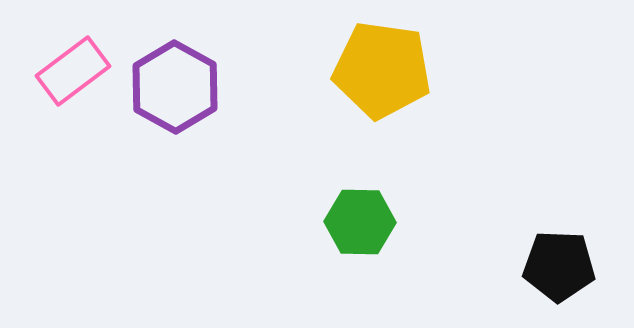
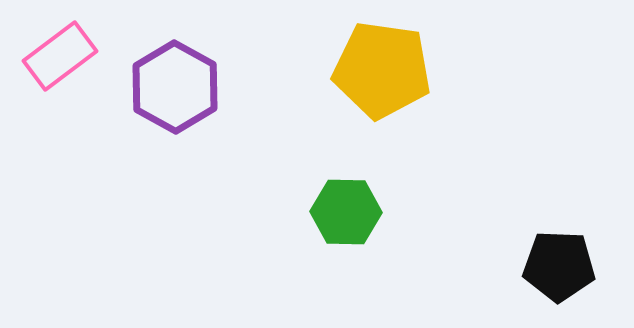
pink rectangle: moved 13 px left, 15 px up
green hexagon: moved 14 px left, 10 px up
